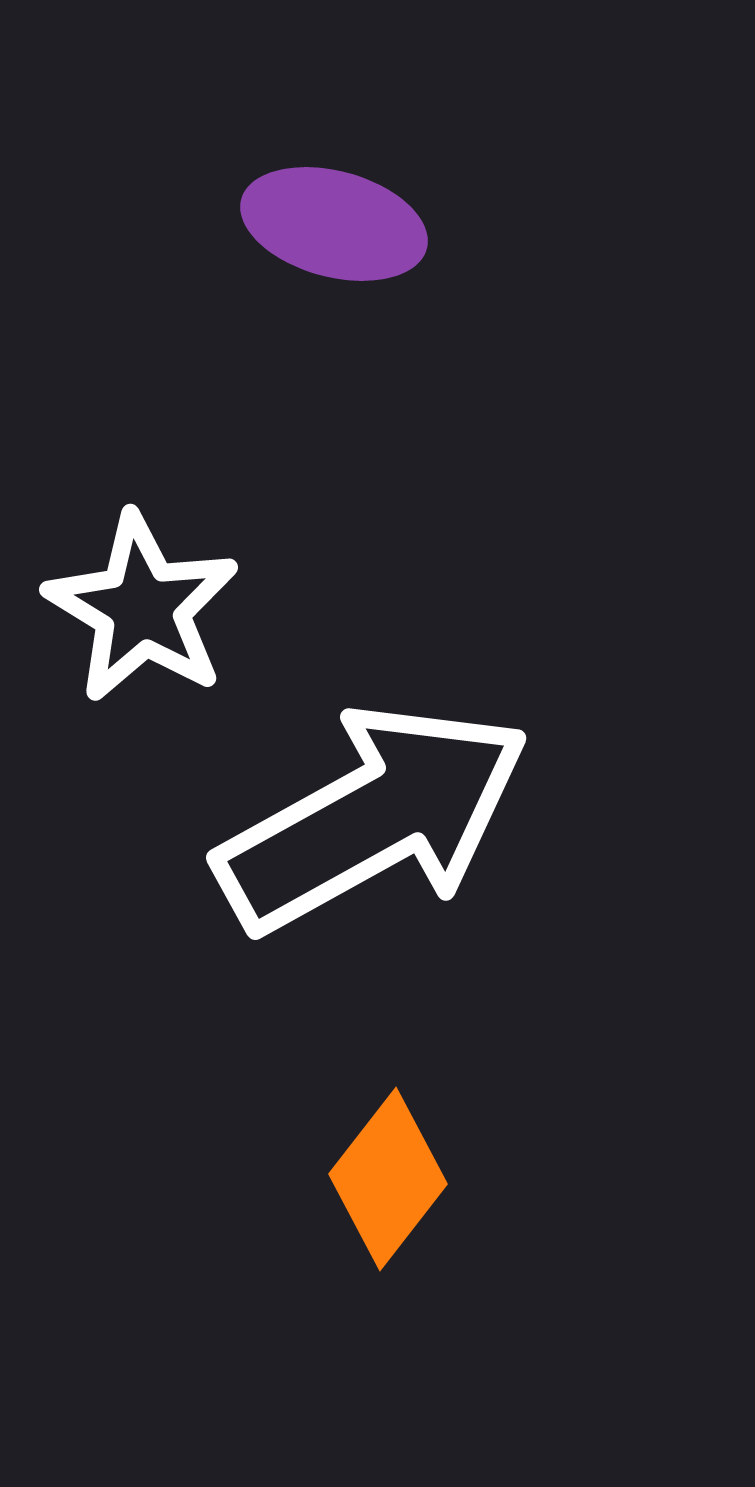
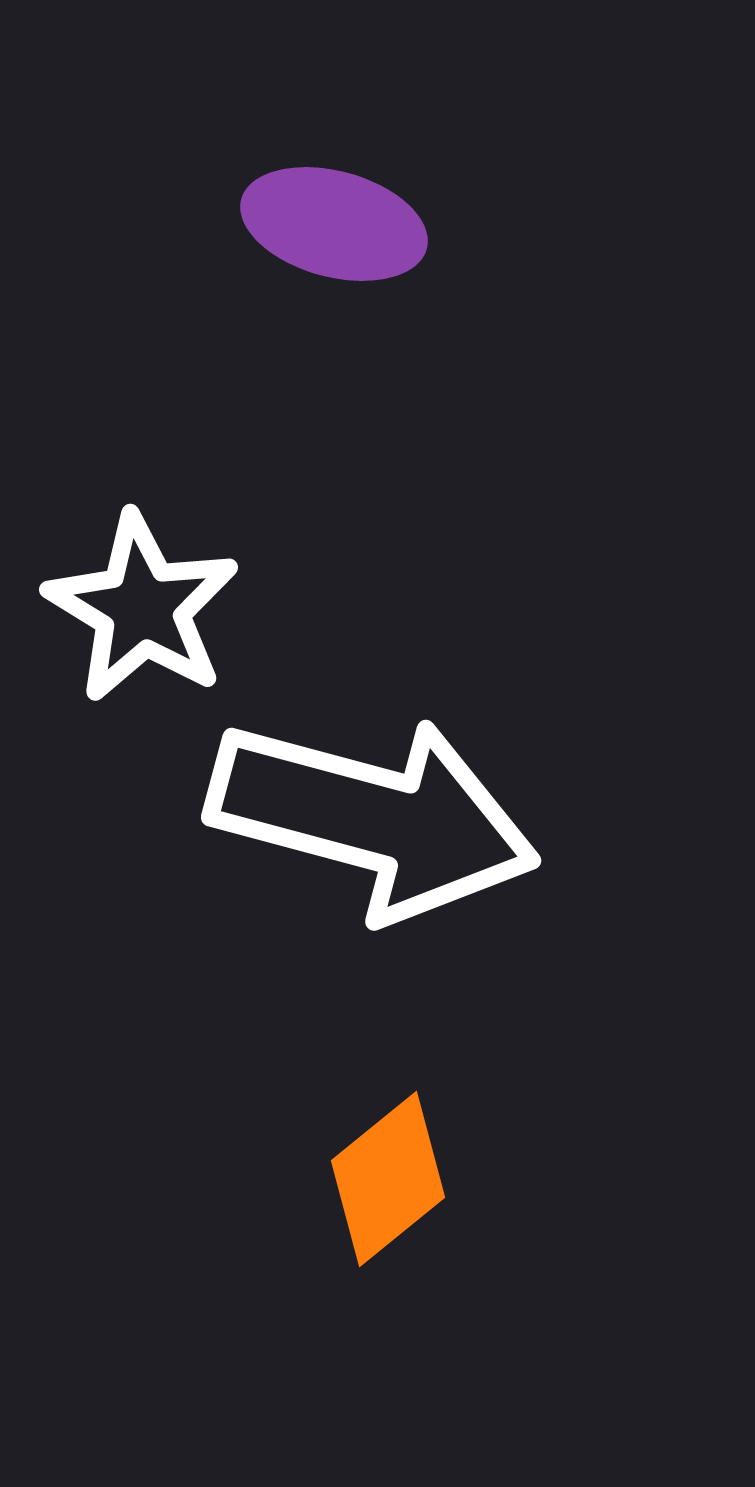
white arrow: rotated 44 degrees clockwise
orange diamond: rotated 13 degrees clockwise
